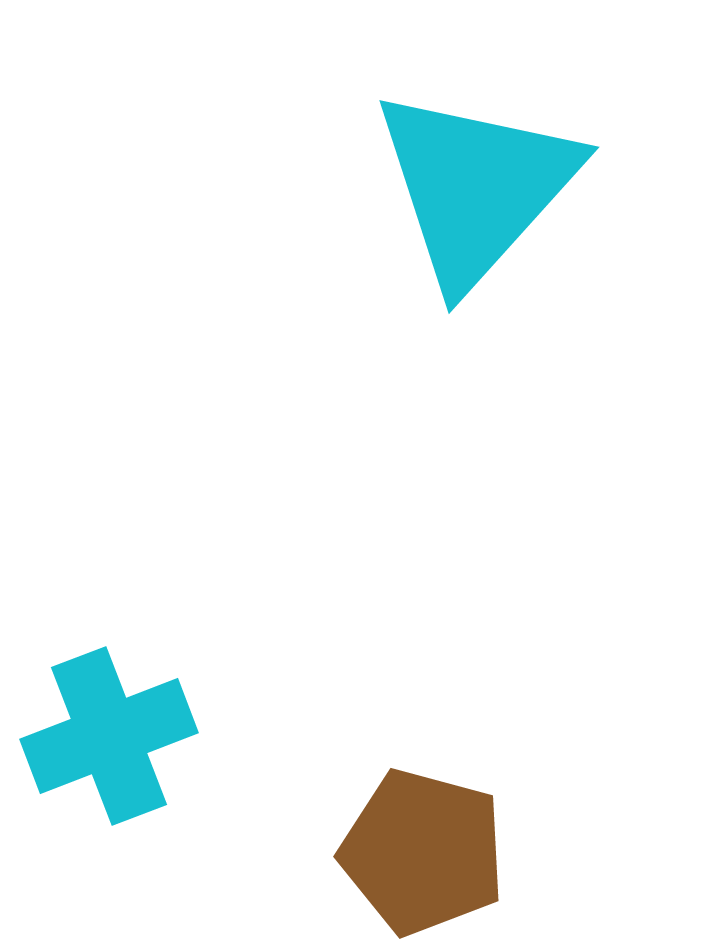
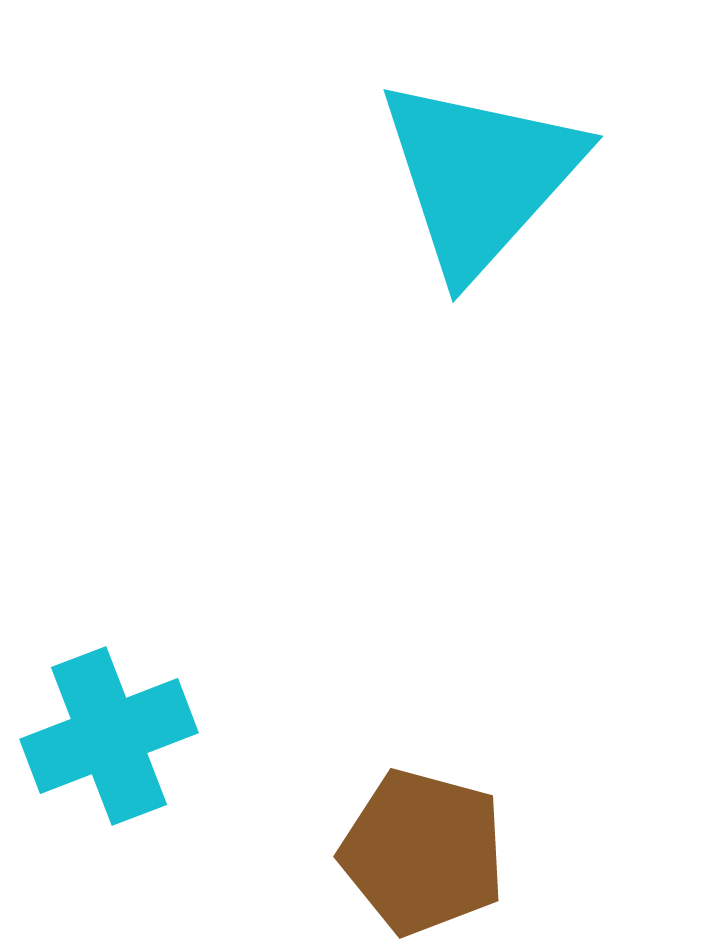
cyan triangle: moved 4 px right, 11 px up
